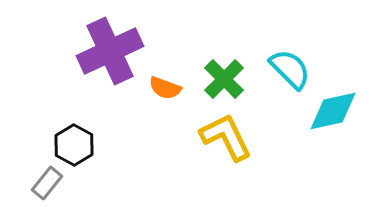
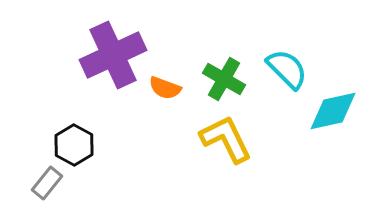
purple cross: moved 3 px right, 4 px down
cyan semicircle: moved 3 px left
green cross: rotated 15 degrees counterclockwise
yellow L-shape: moved 2 px down
